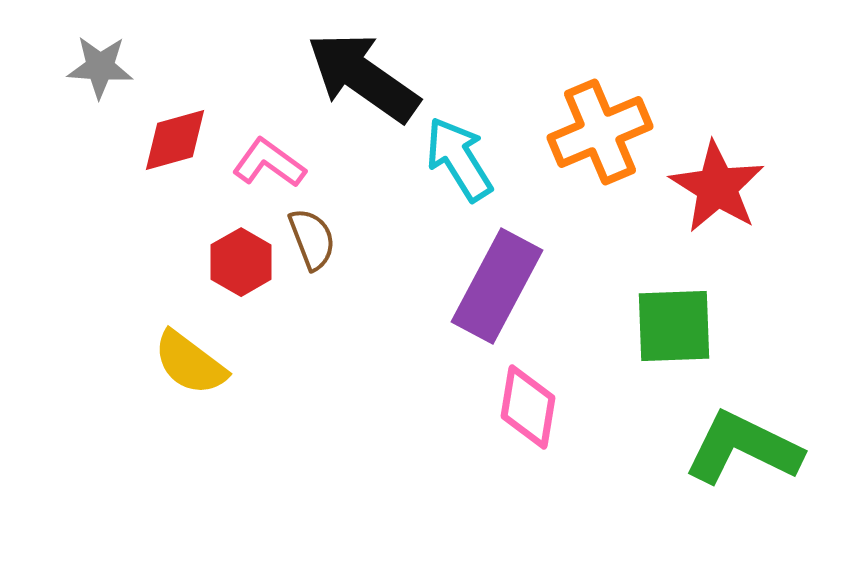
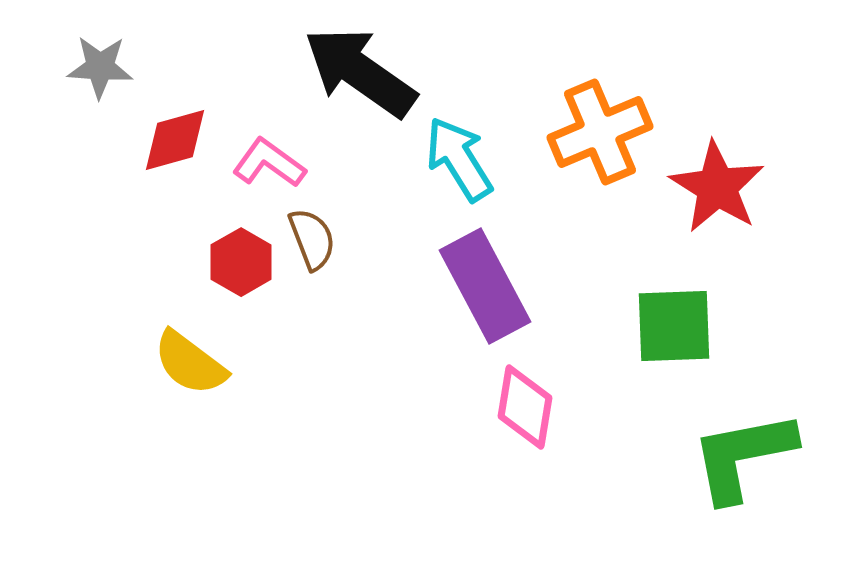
black arrow: moved 3 px left, 5 px up
purple rectangle: moved 12 px left; rotated 56 degrees counterclockwise
pink diamond: moved 3 px left
green L-shape: moved 8 px down; rotated 37 degrees counterclockwise
